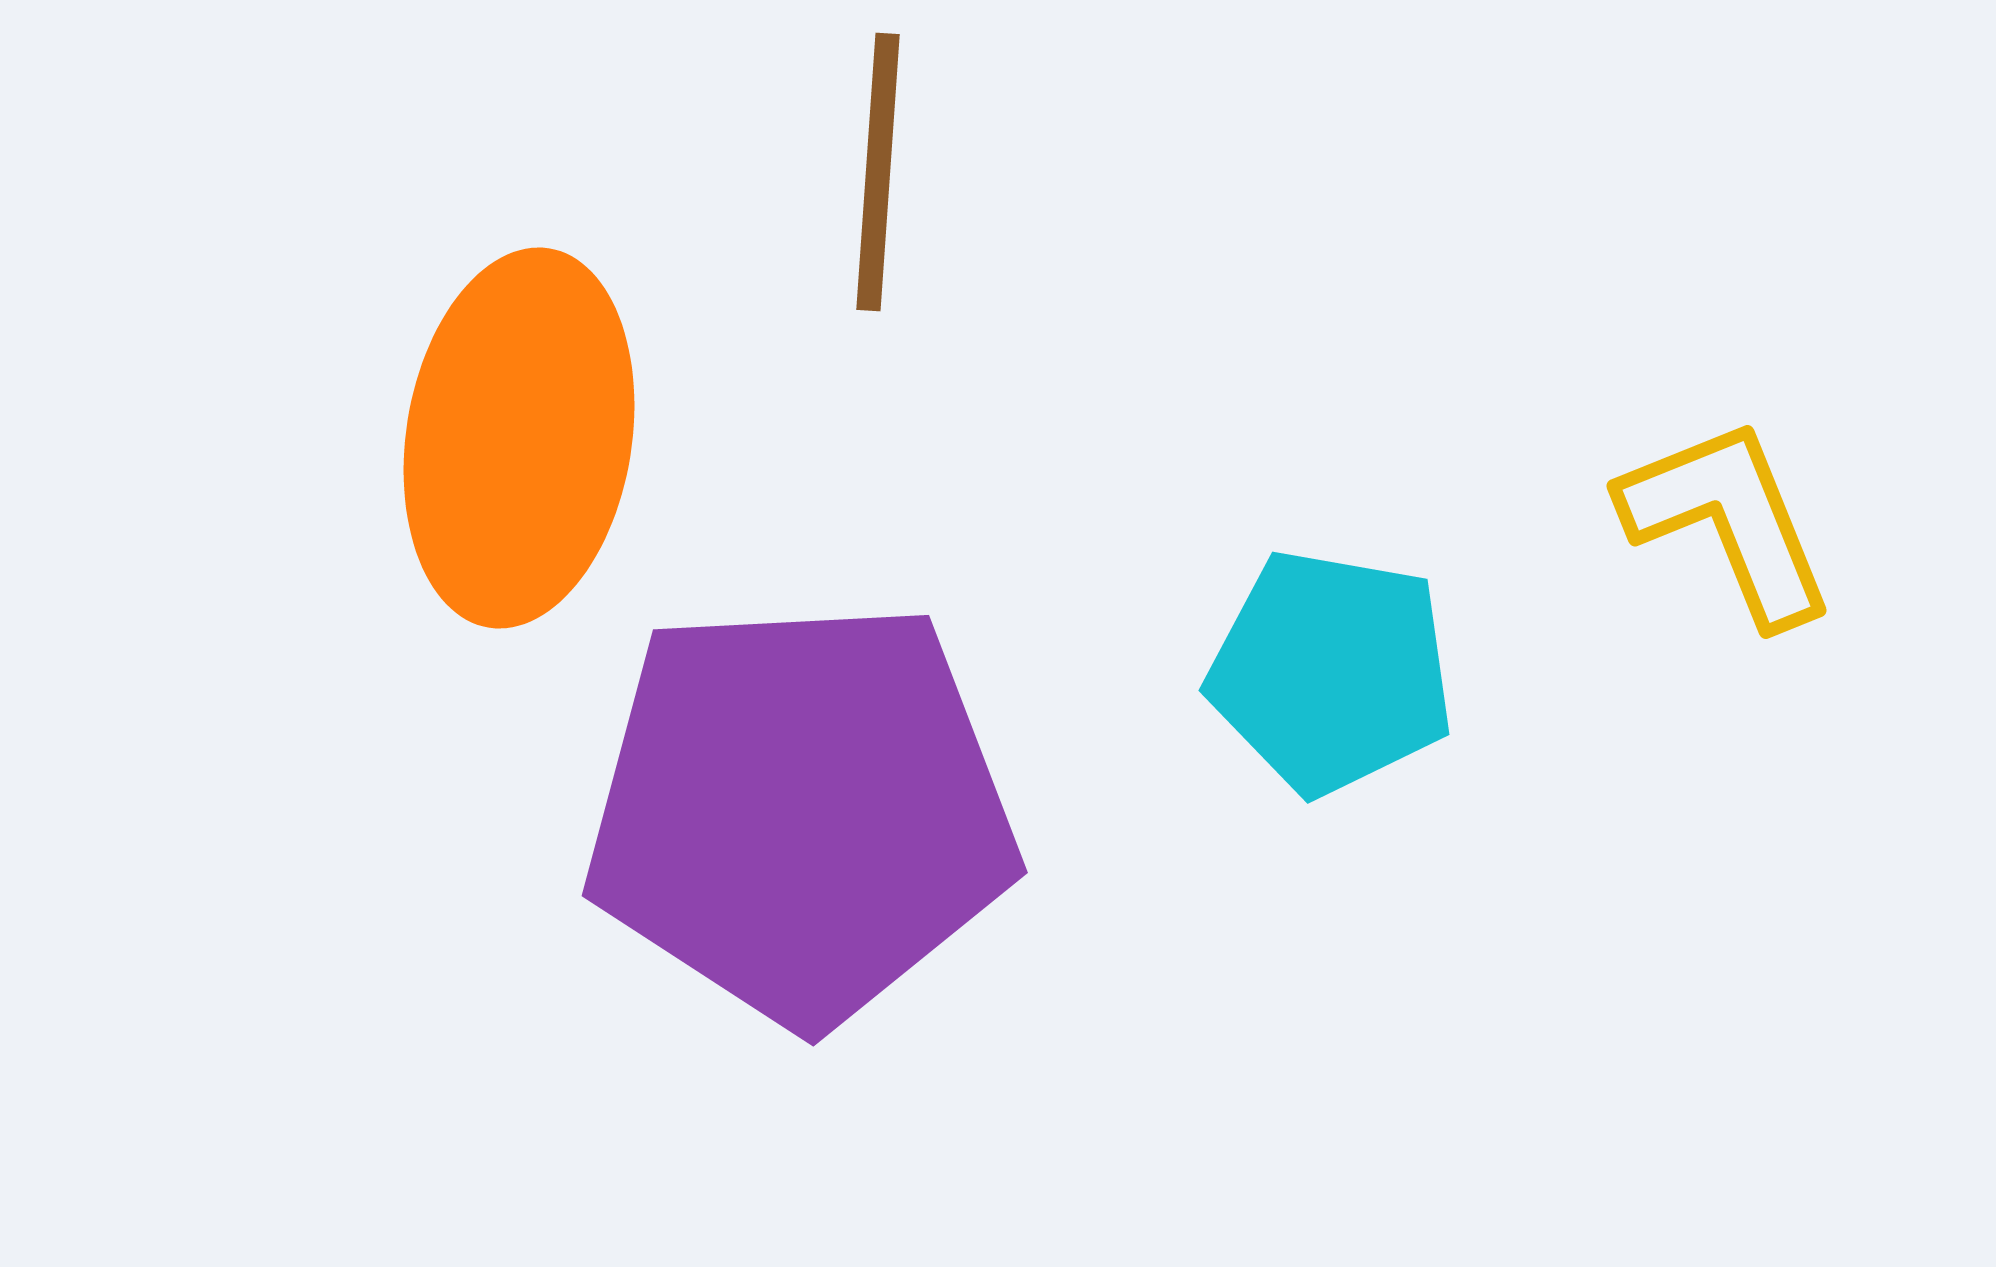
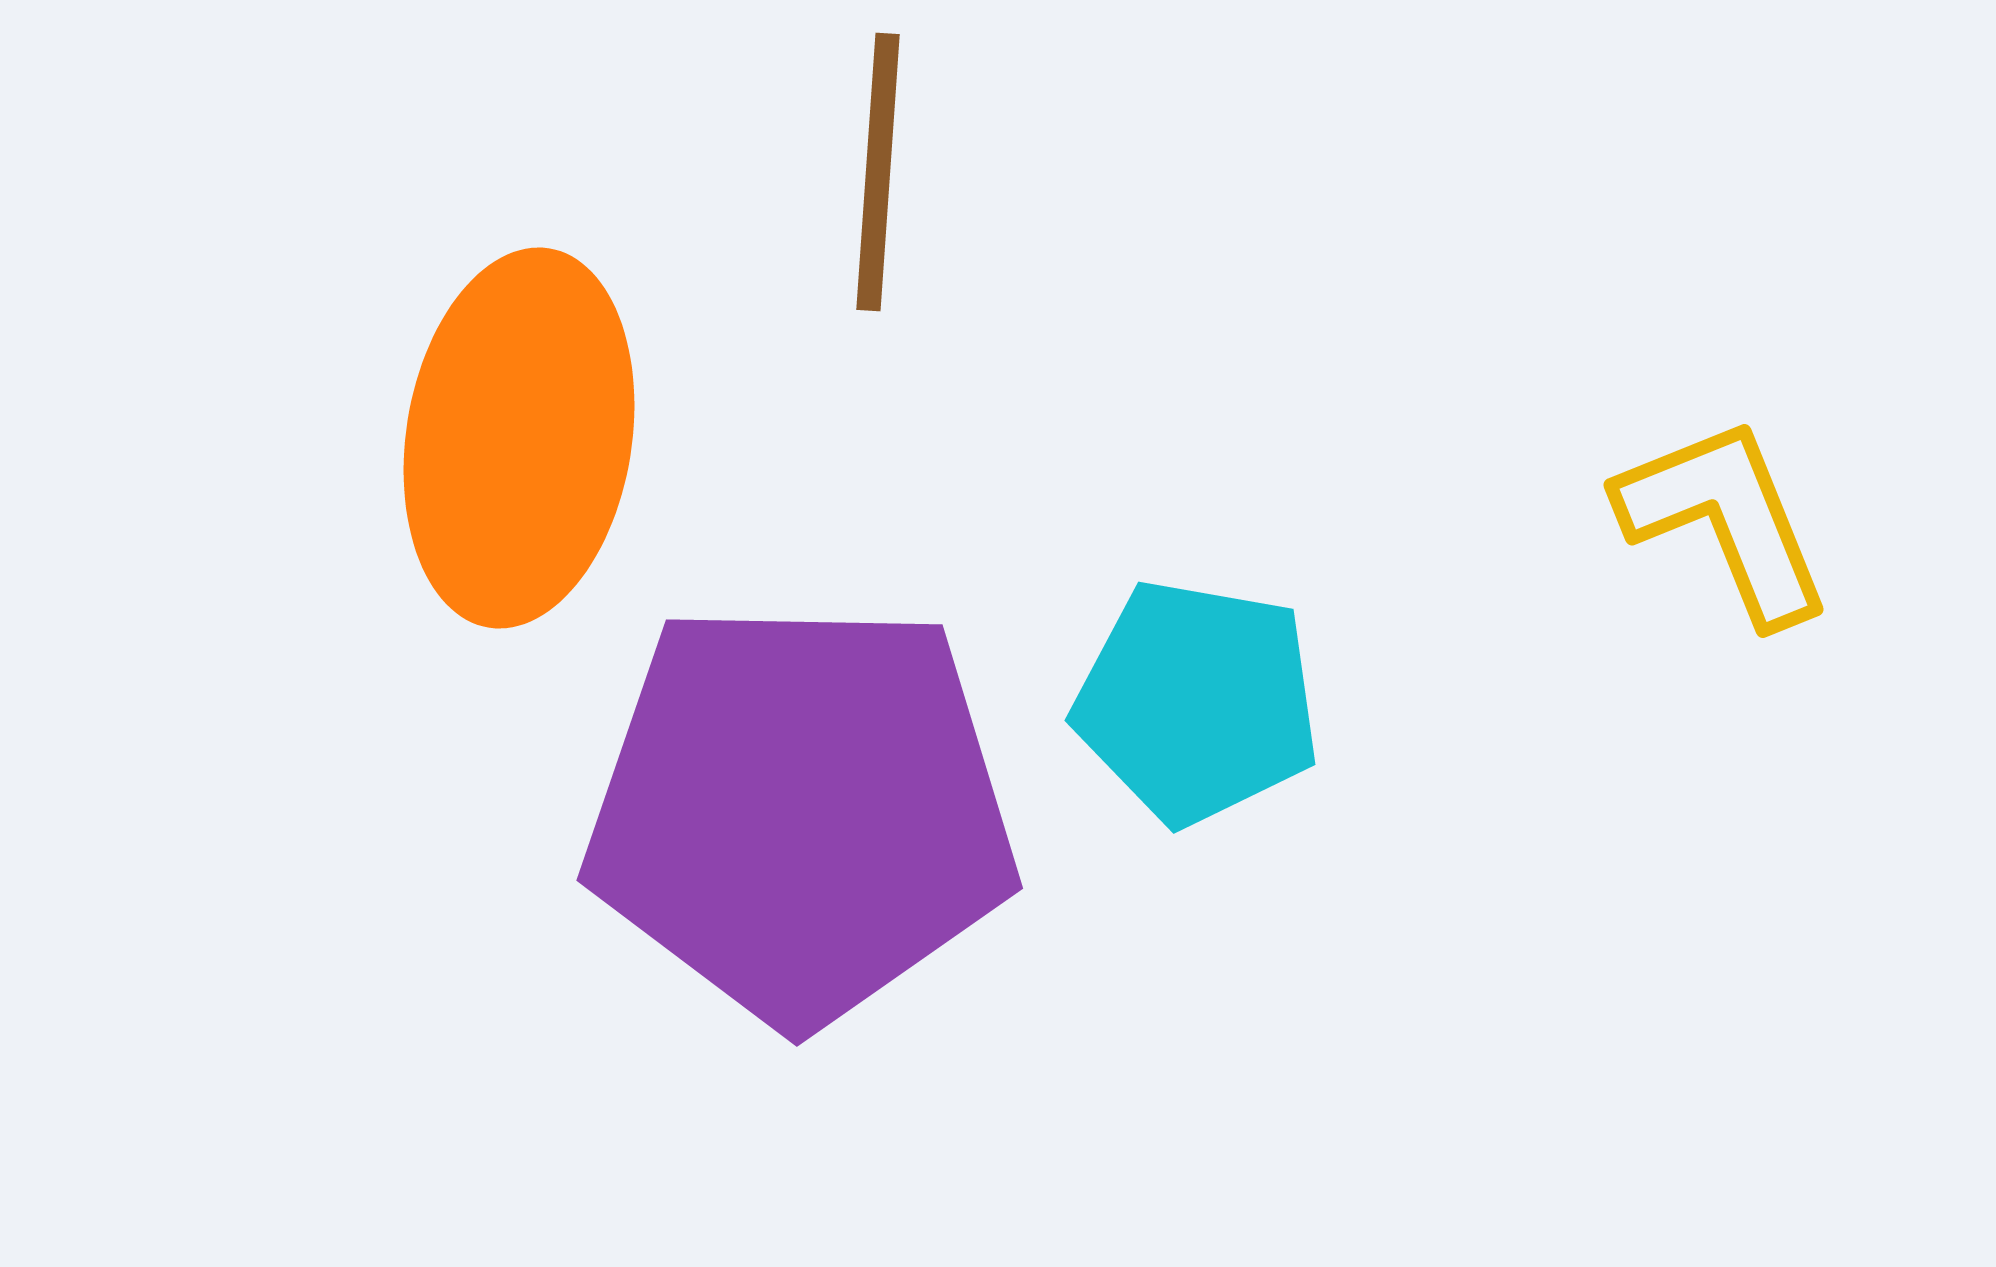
yellow L-shape: moved 3 px left, 1 px up
cyan pentagon: moved 134 px left, 30 px down
purple pentagon: rotated 4 degrees clockwise
